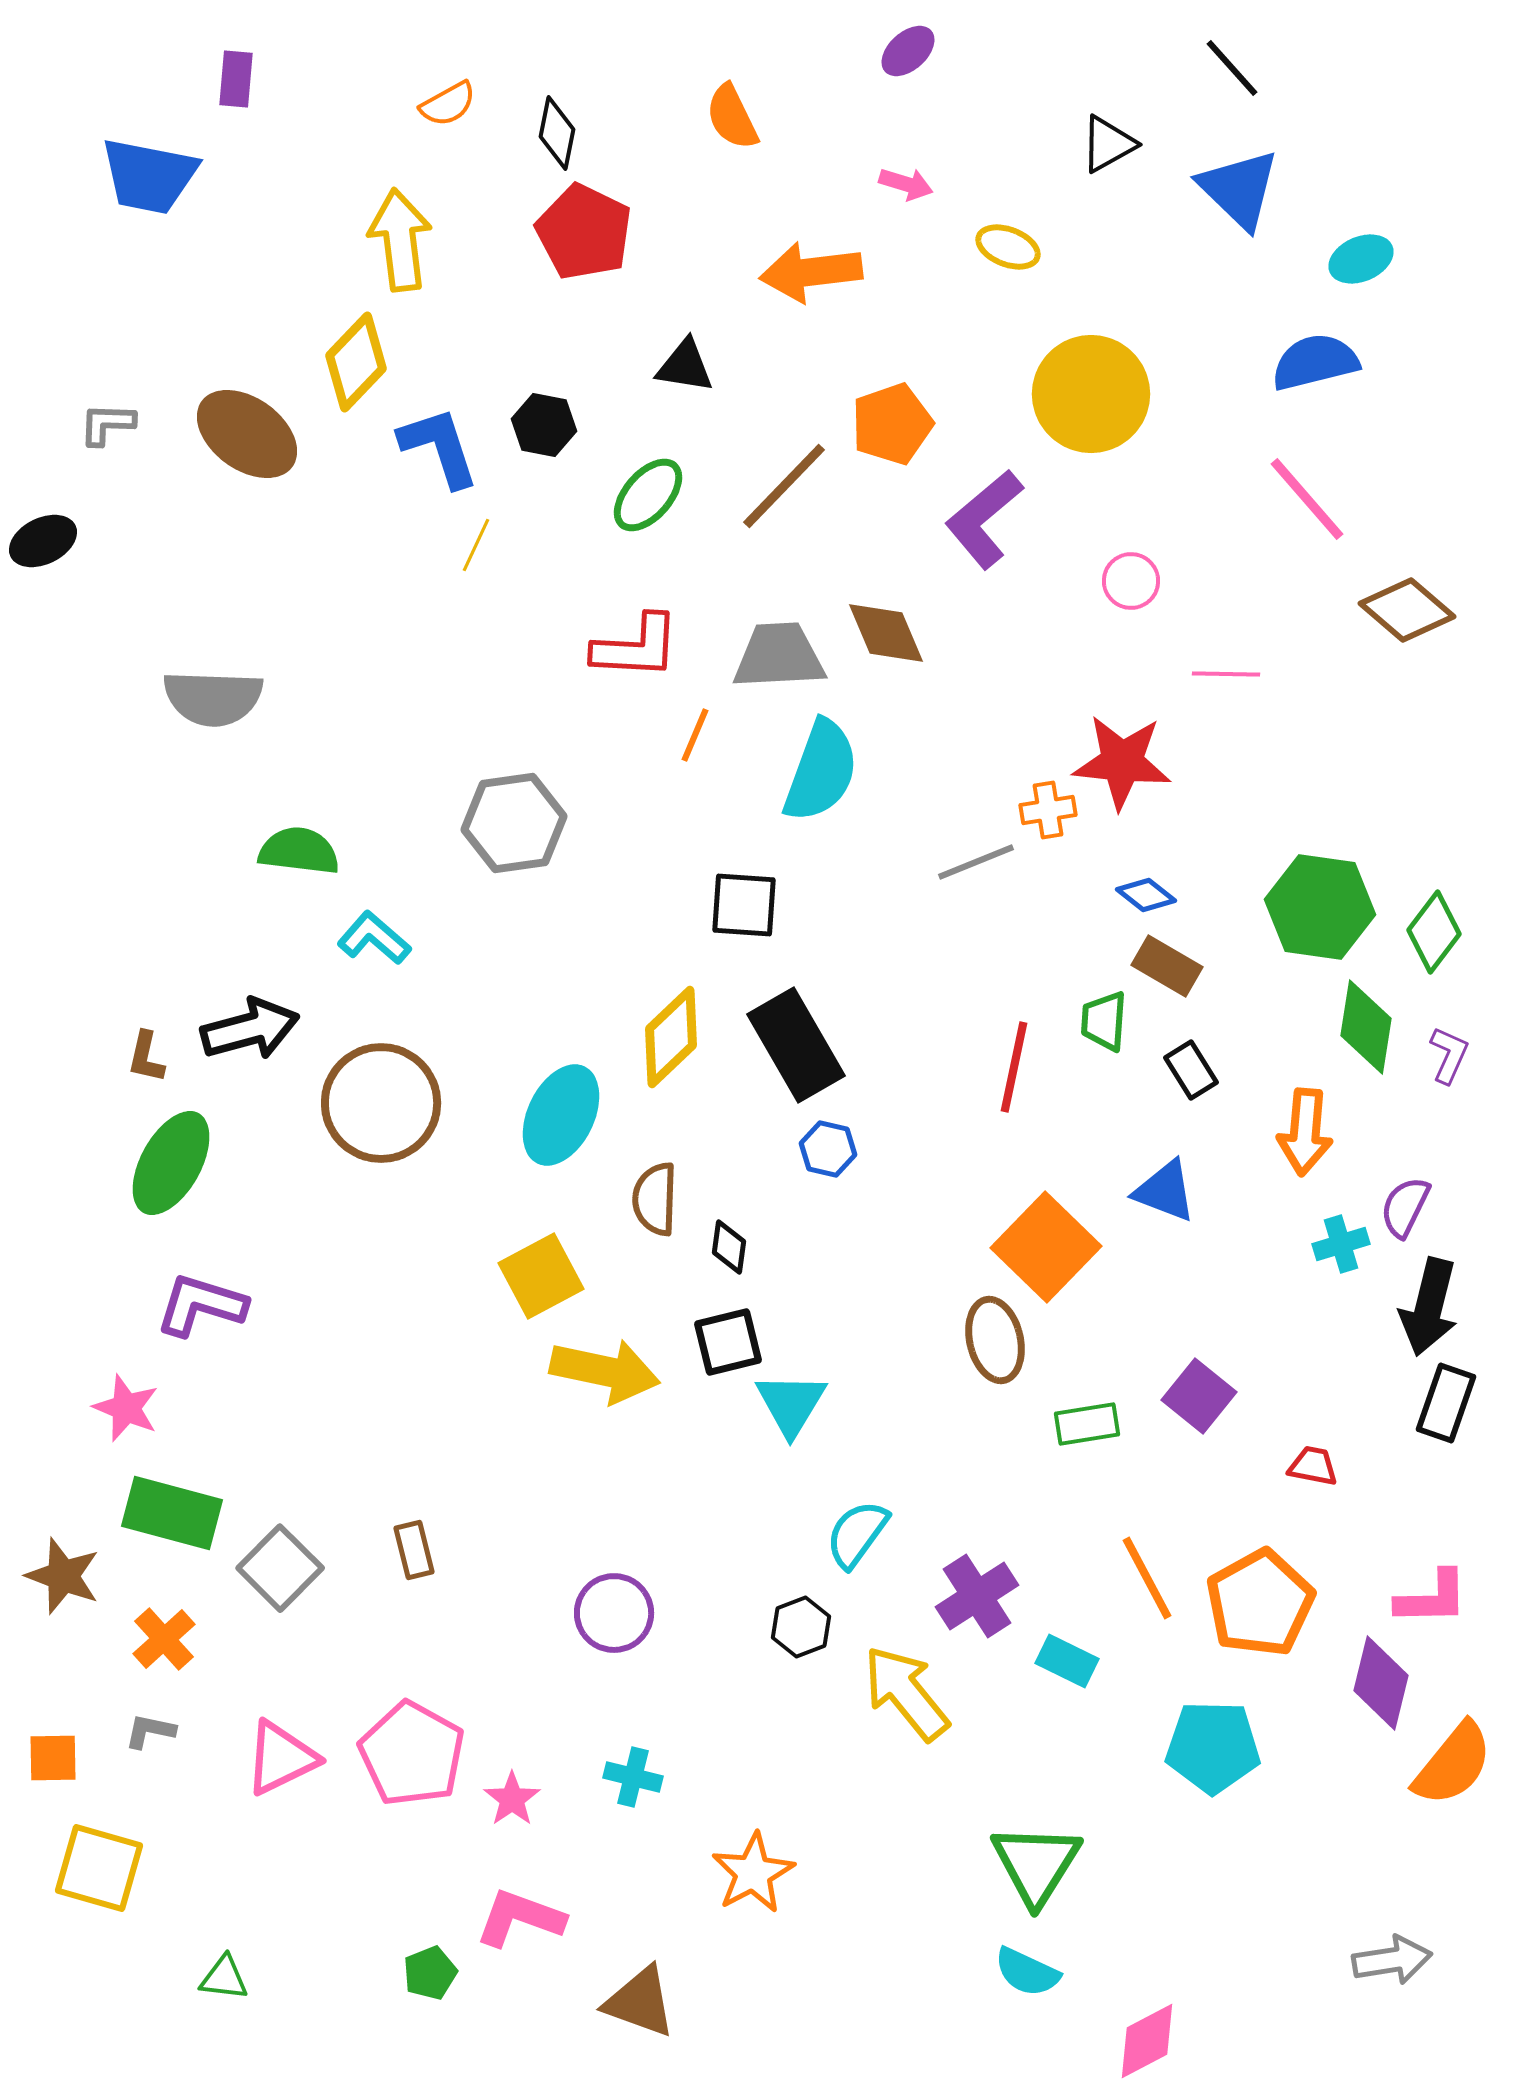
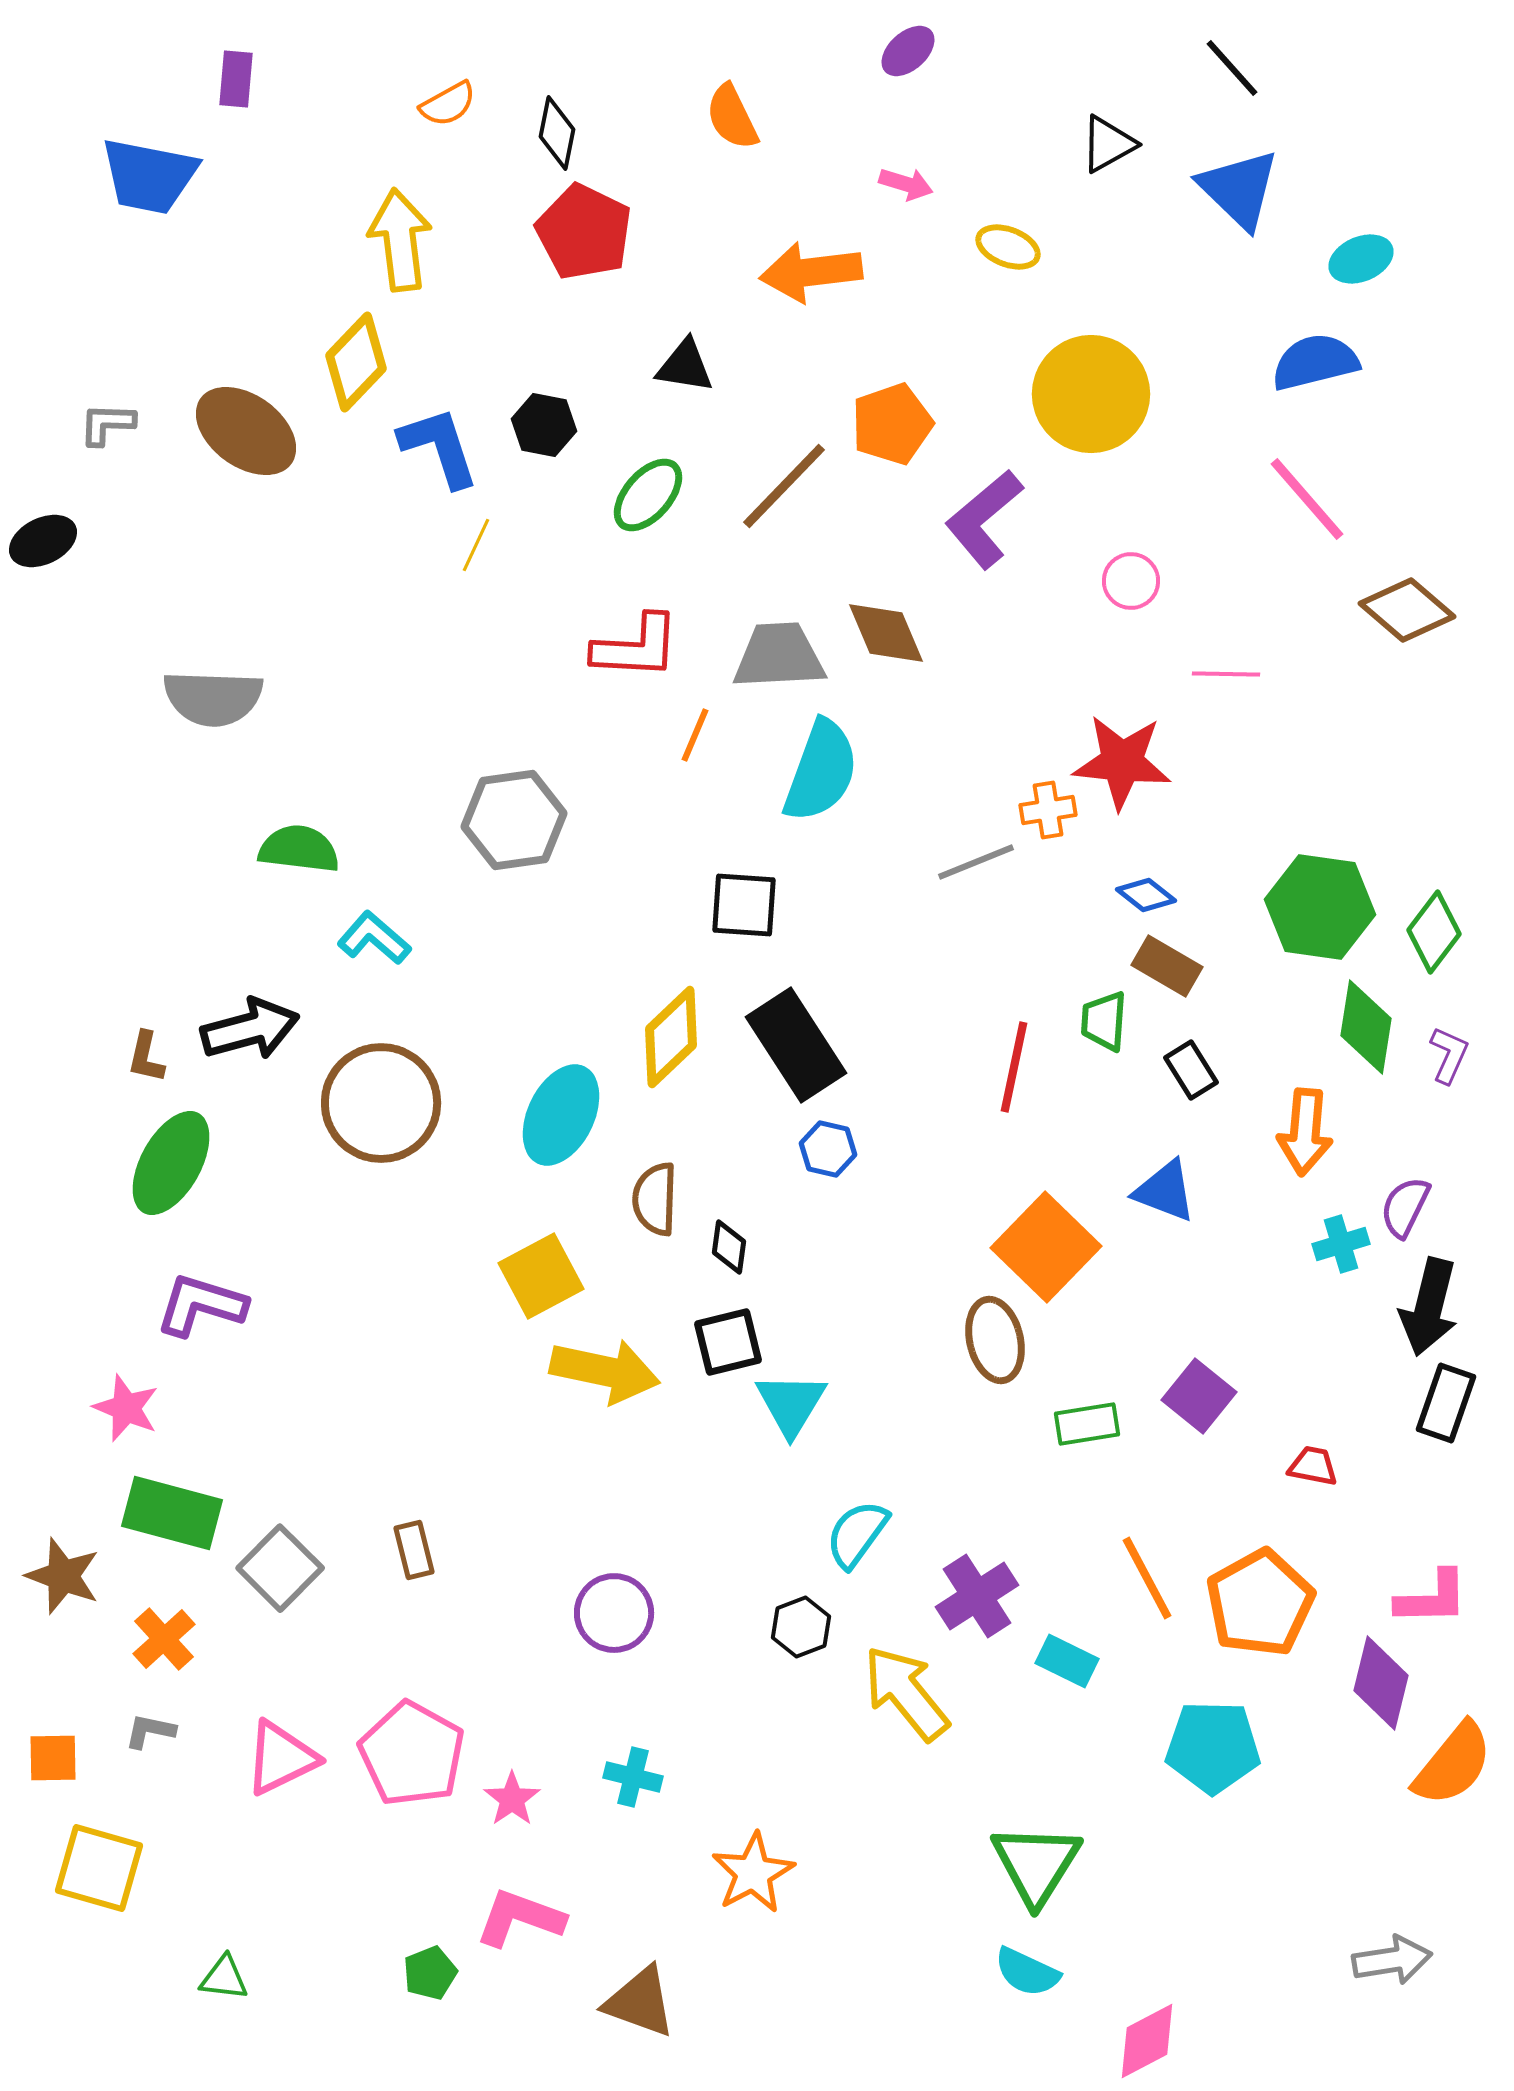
brown ellipse at (247, 434): moved 1 px left, 3 px up
gray hexagon at (514, 823): moved 3 px up
green semicircle at (299, 851): moved 2 px up
black rectangle at (796, 1045): rotated 3 degrees counterclockwise
